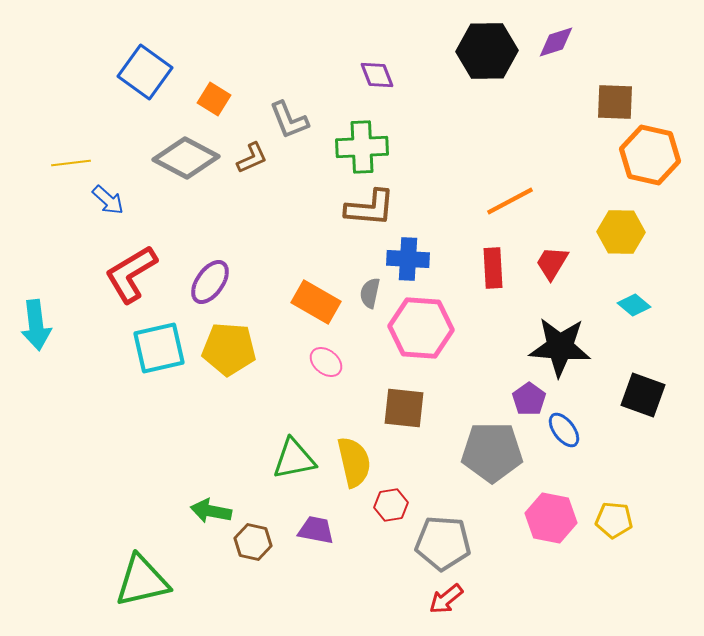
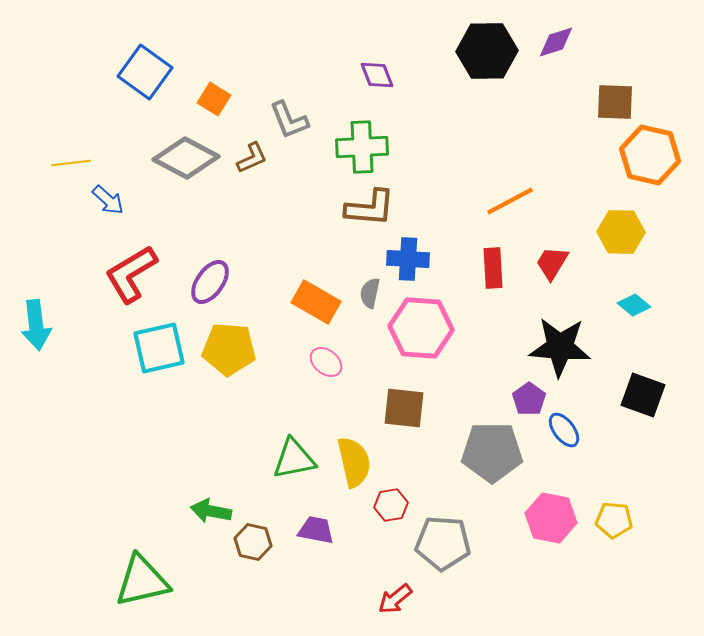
red arrow at (446, 599): moved 51 px left
